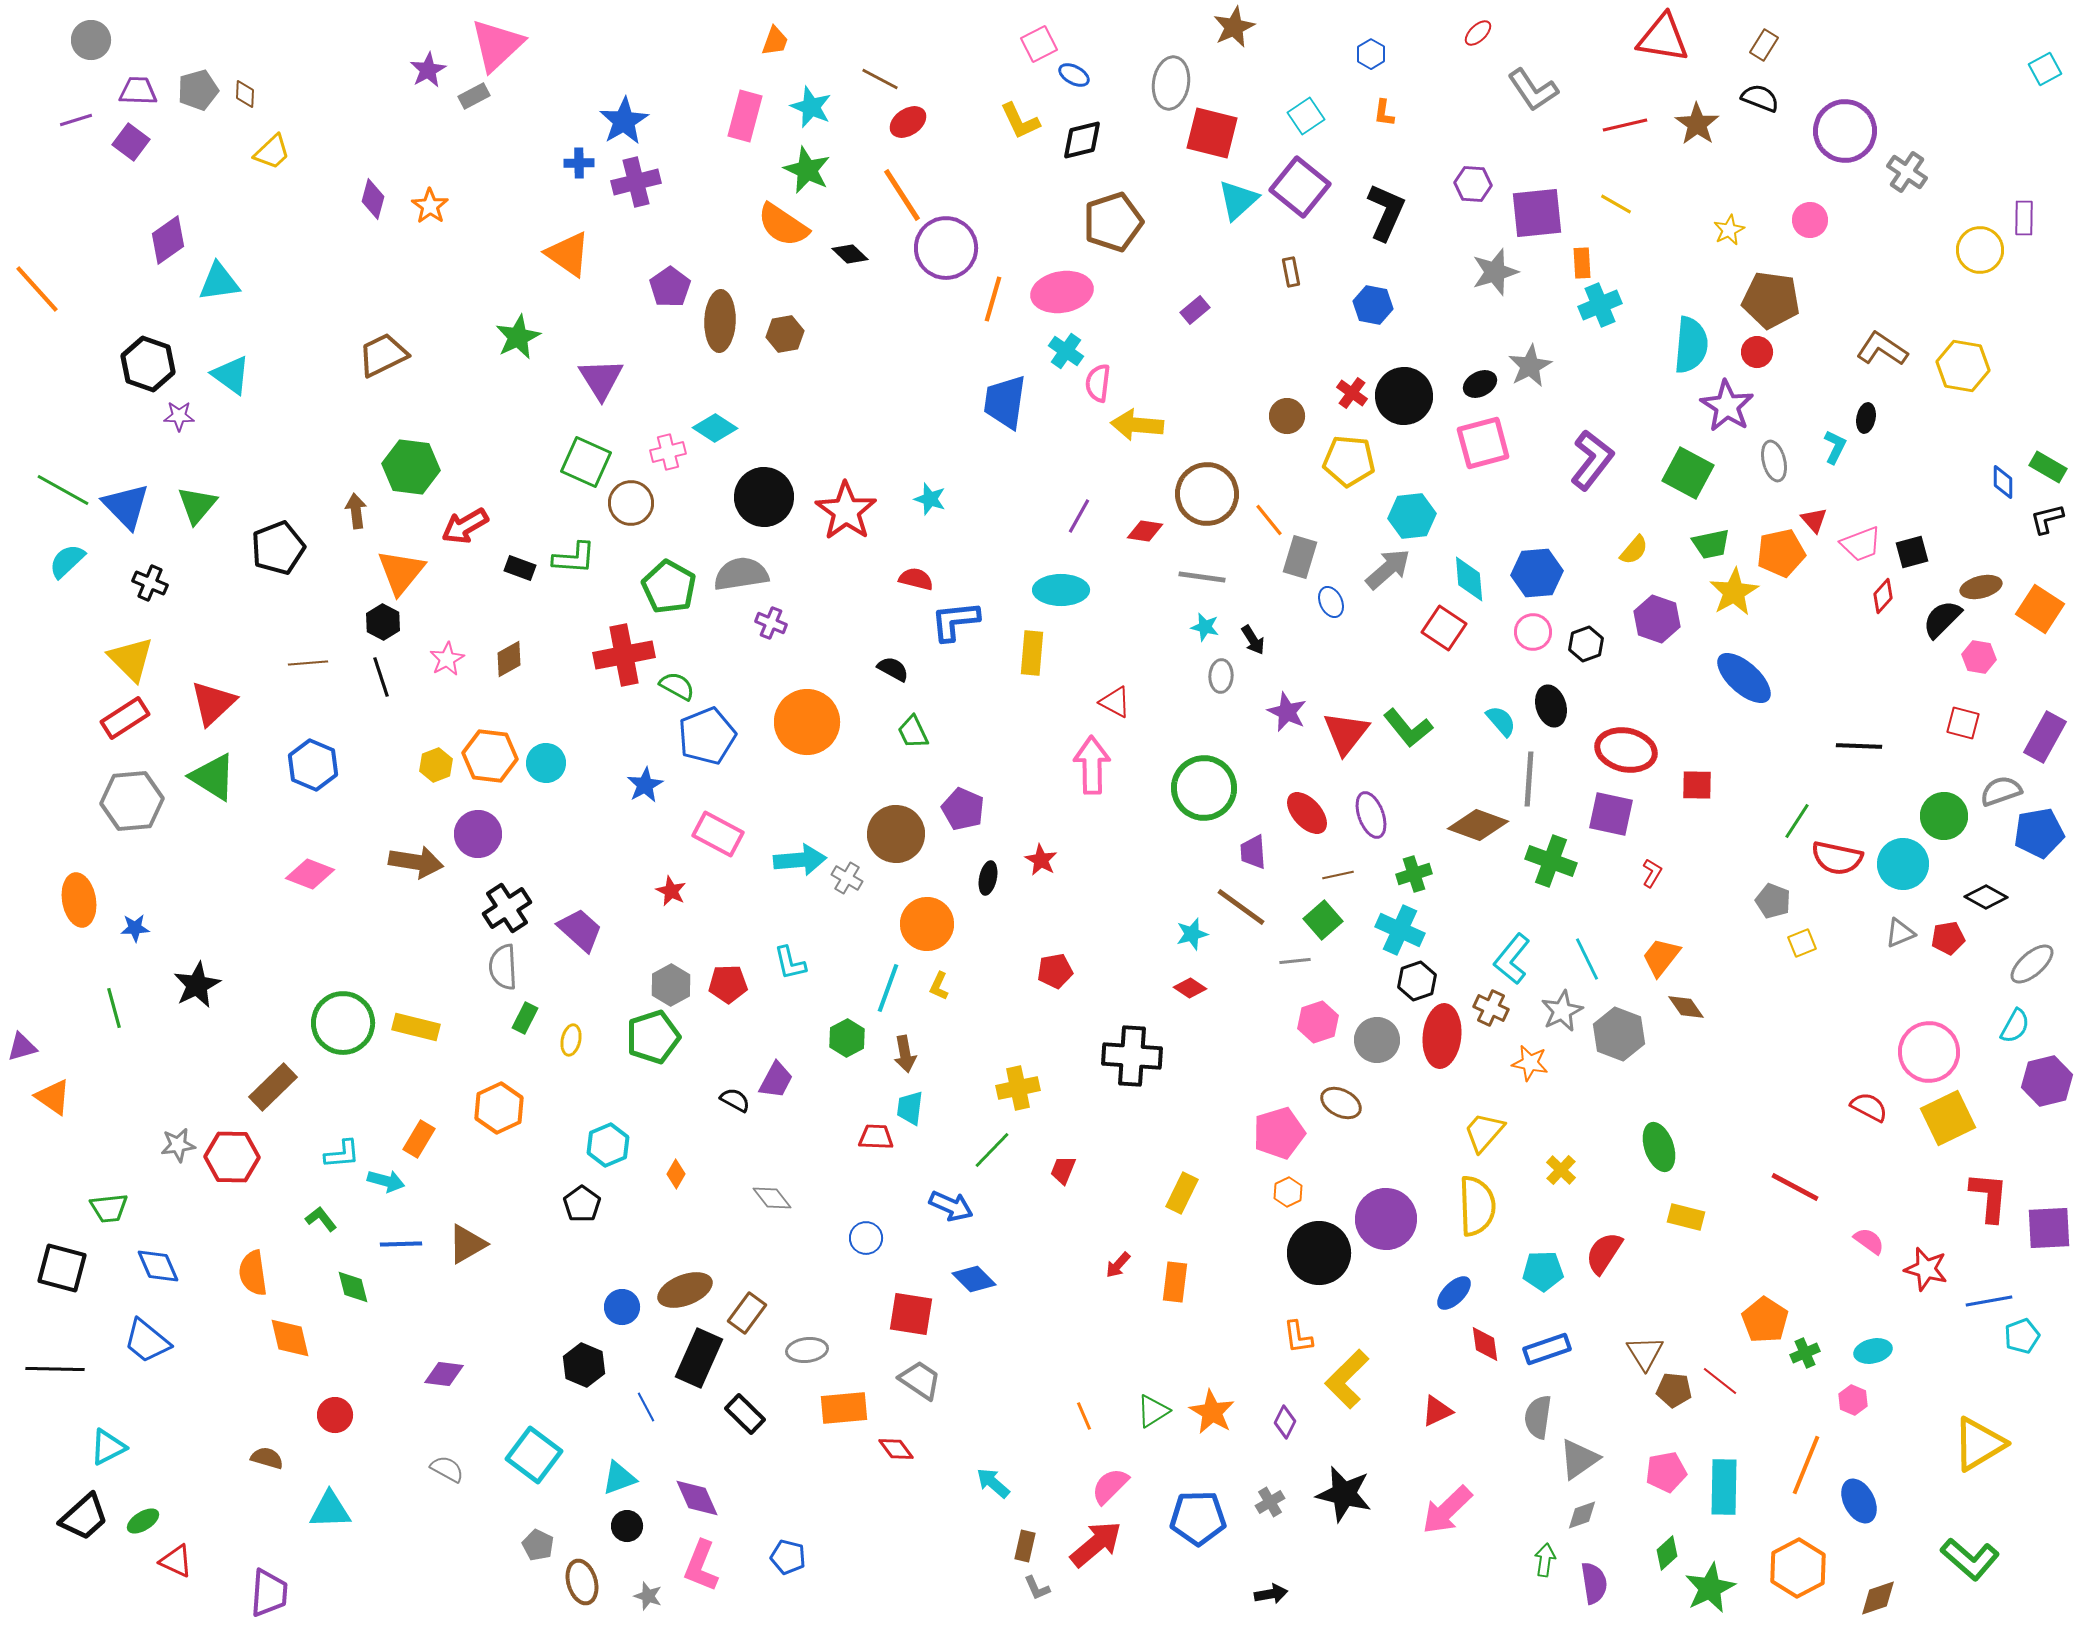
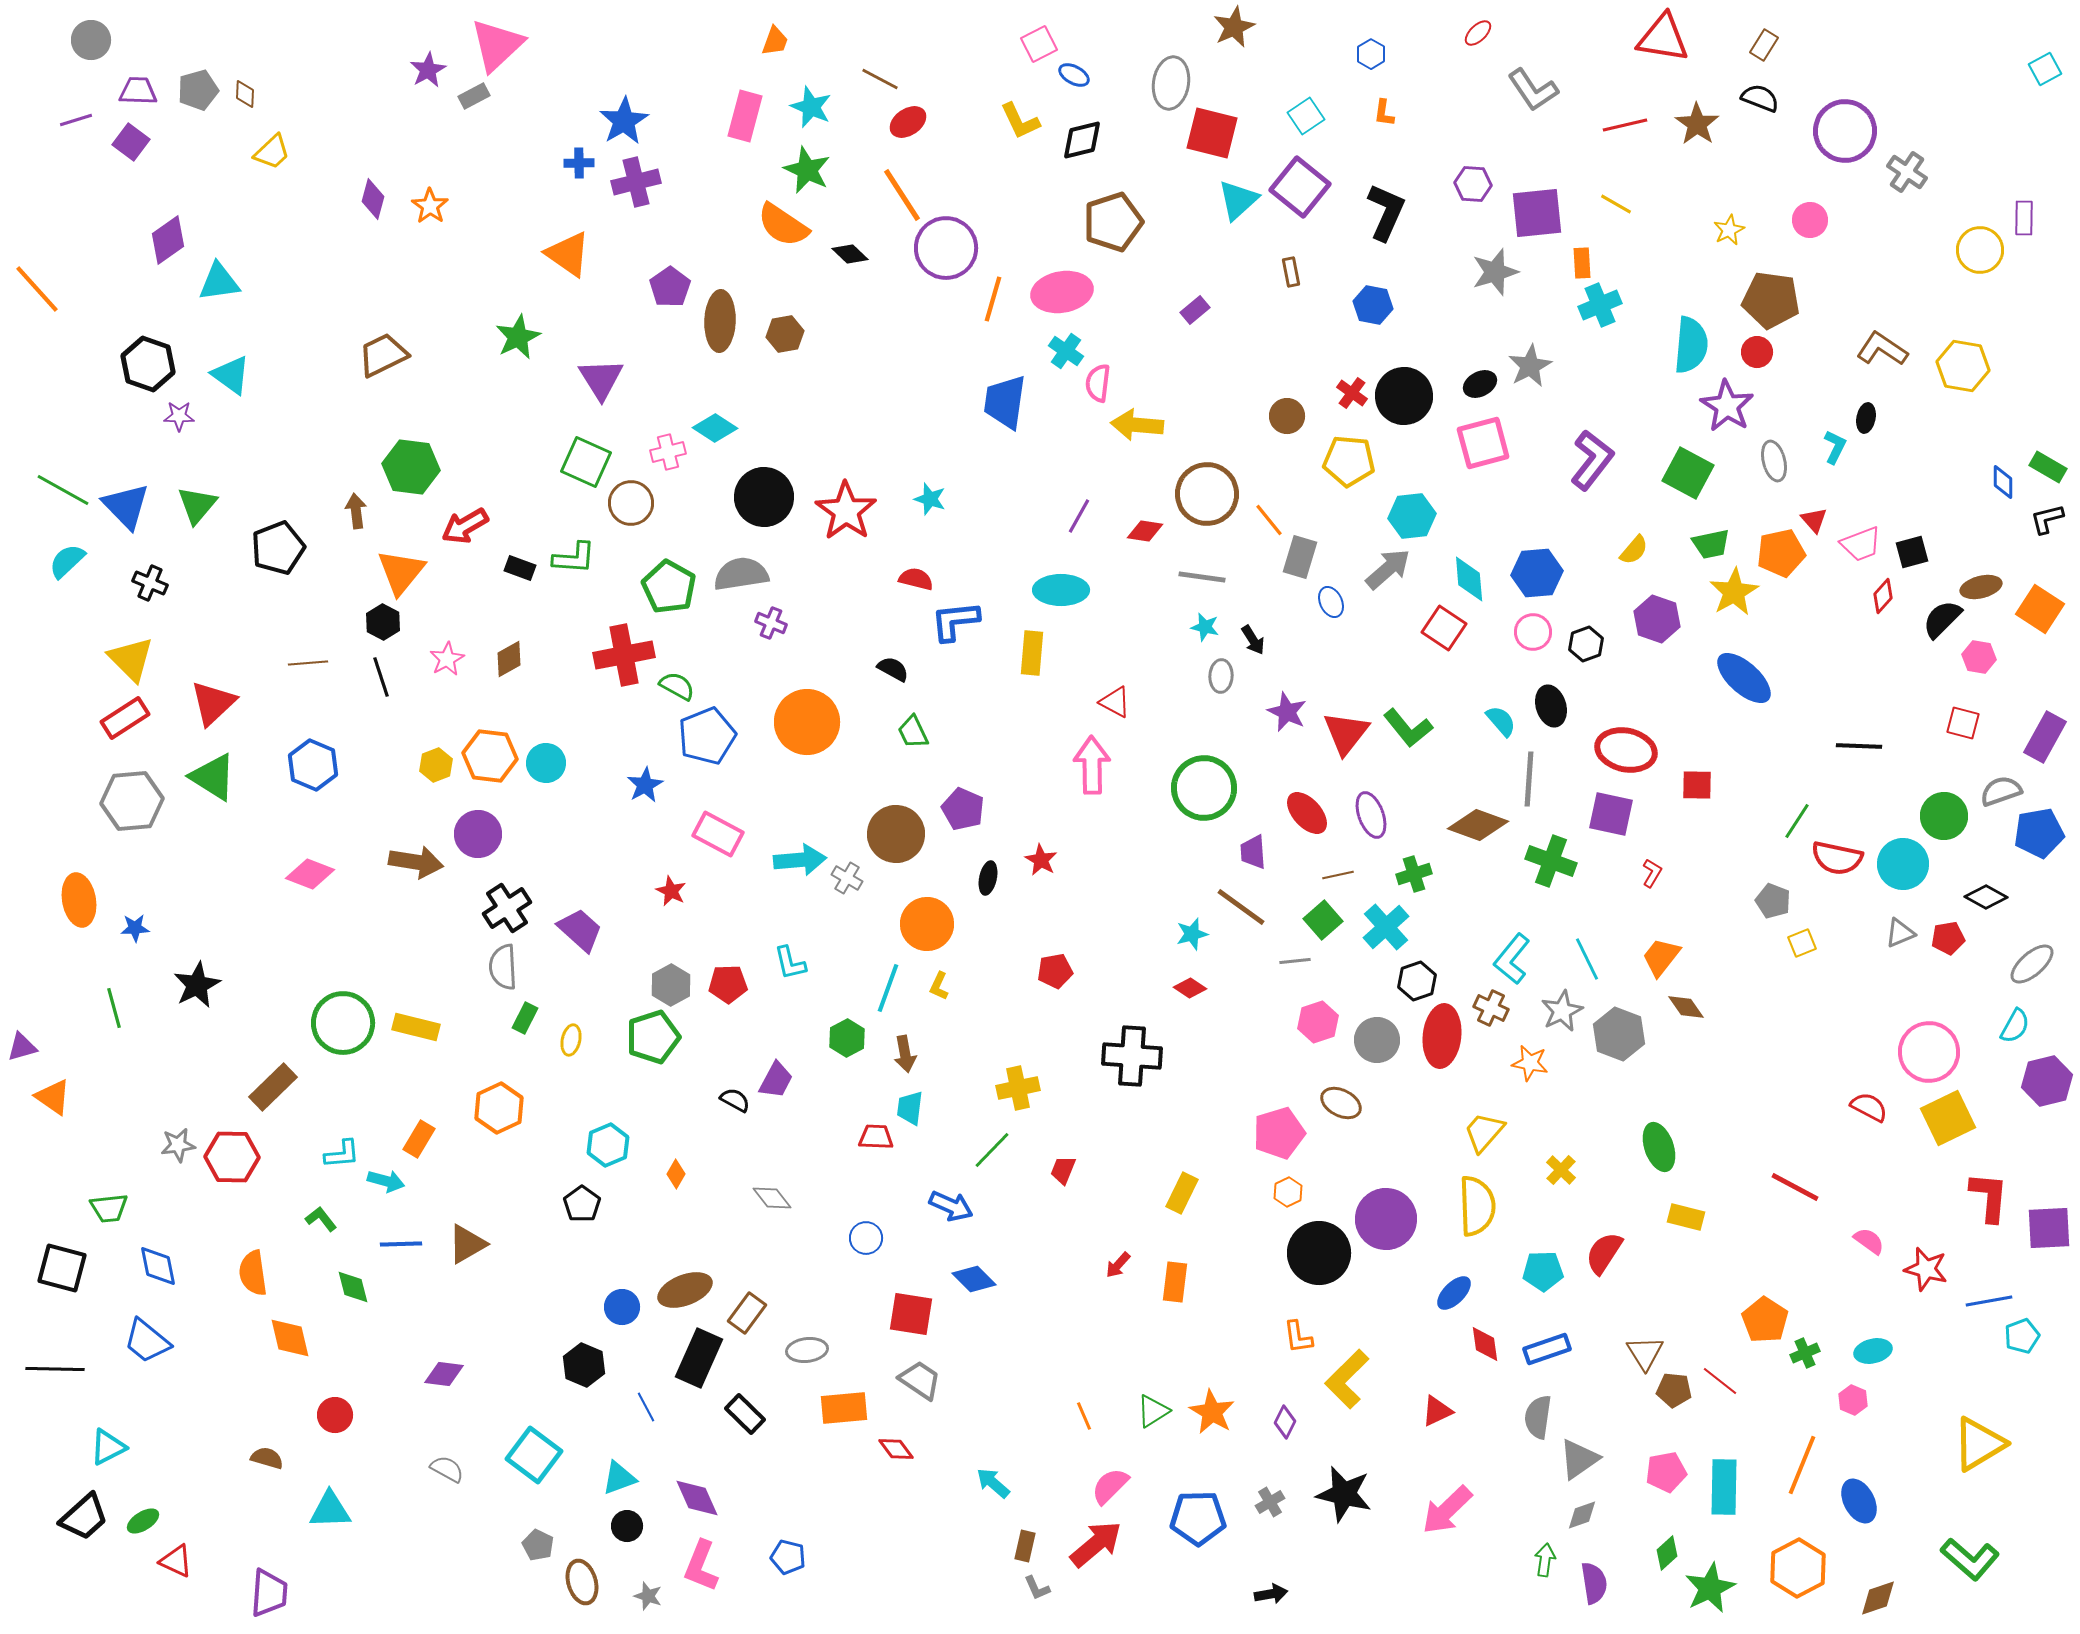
cyan cross at (1400, 930): moved 14 px left, 3 px up; rotated 24 degrees clockwise
blue diamond at (158, 1266): rotated 12 degrees clockwise
orange line at (1806, 1465): moved 4 px left
